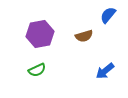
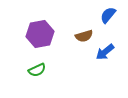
blue arrow: moved 19 px up
